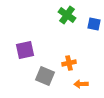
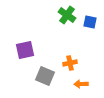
blue square: moved 4 px left, 2 px up
orange cross: moved 1 px right
